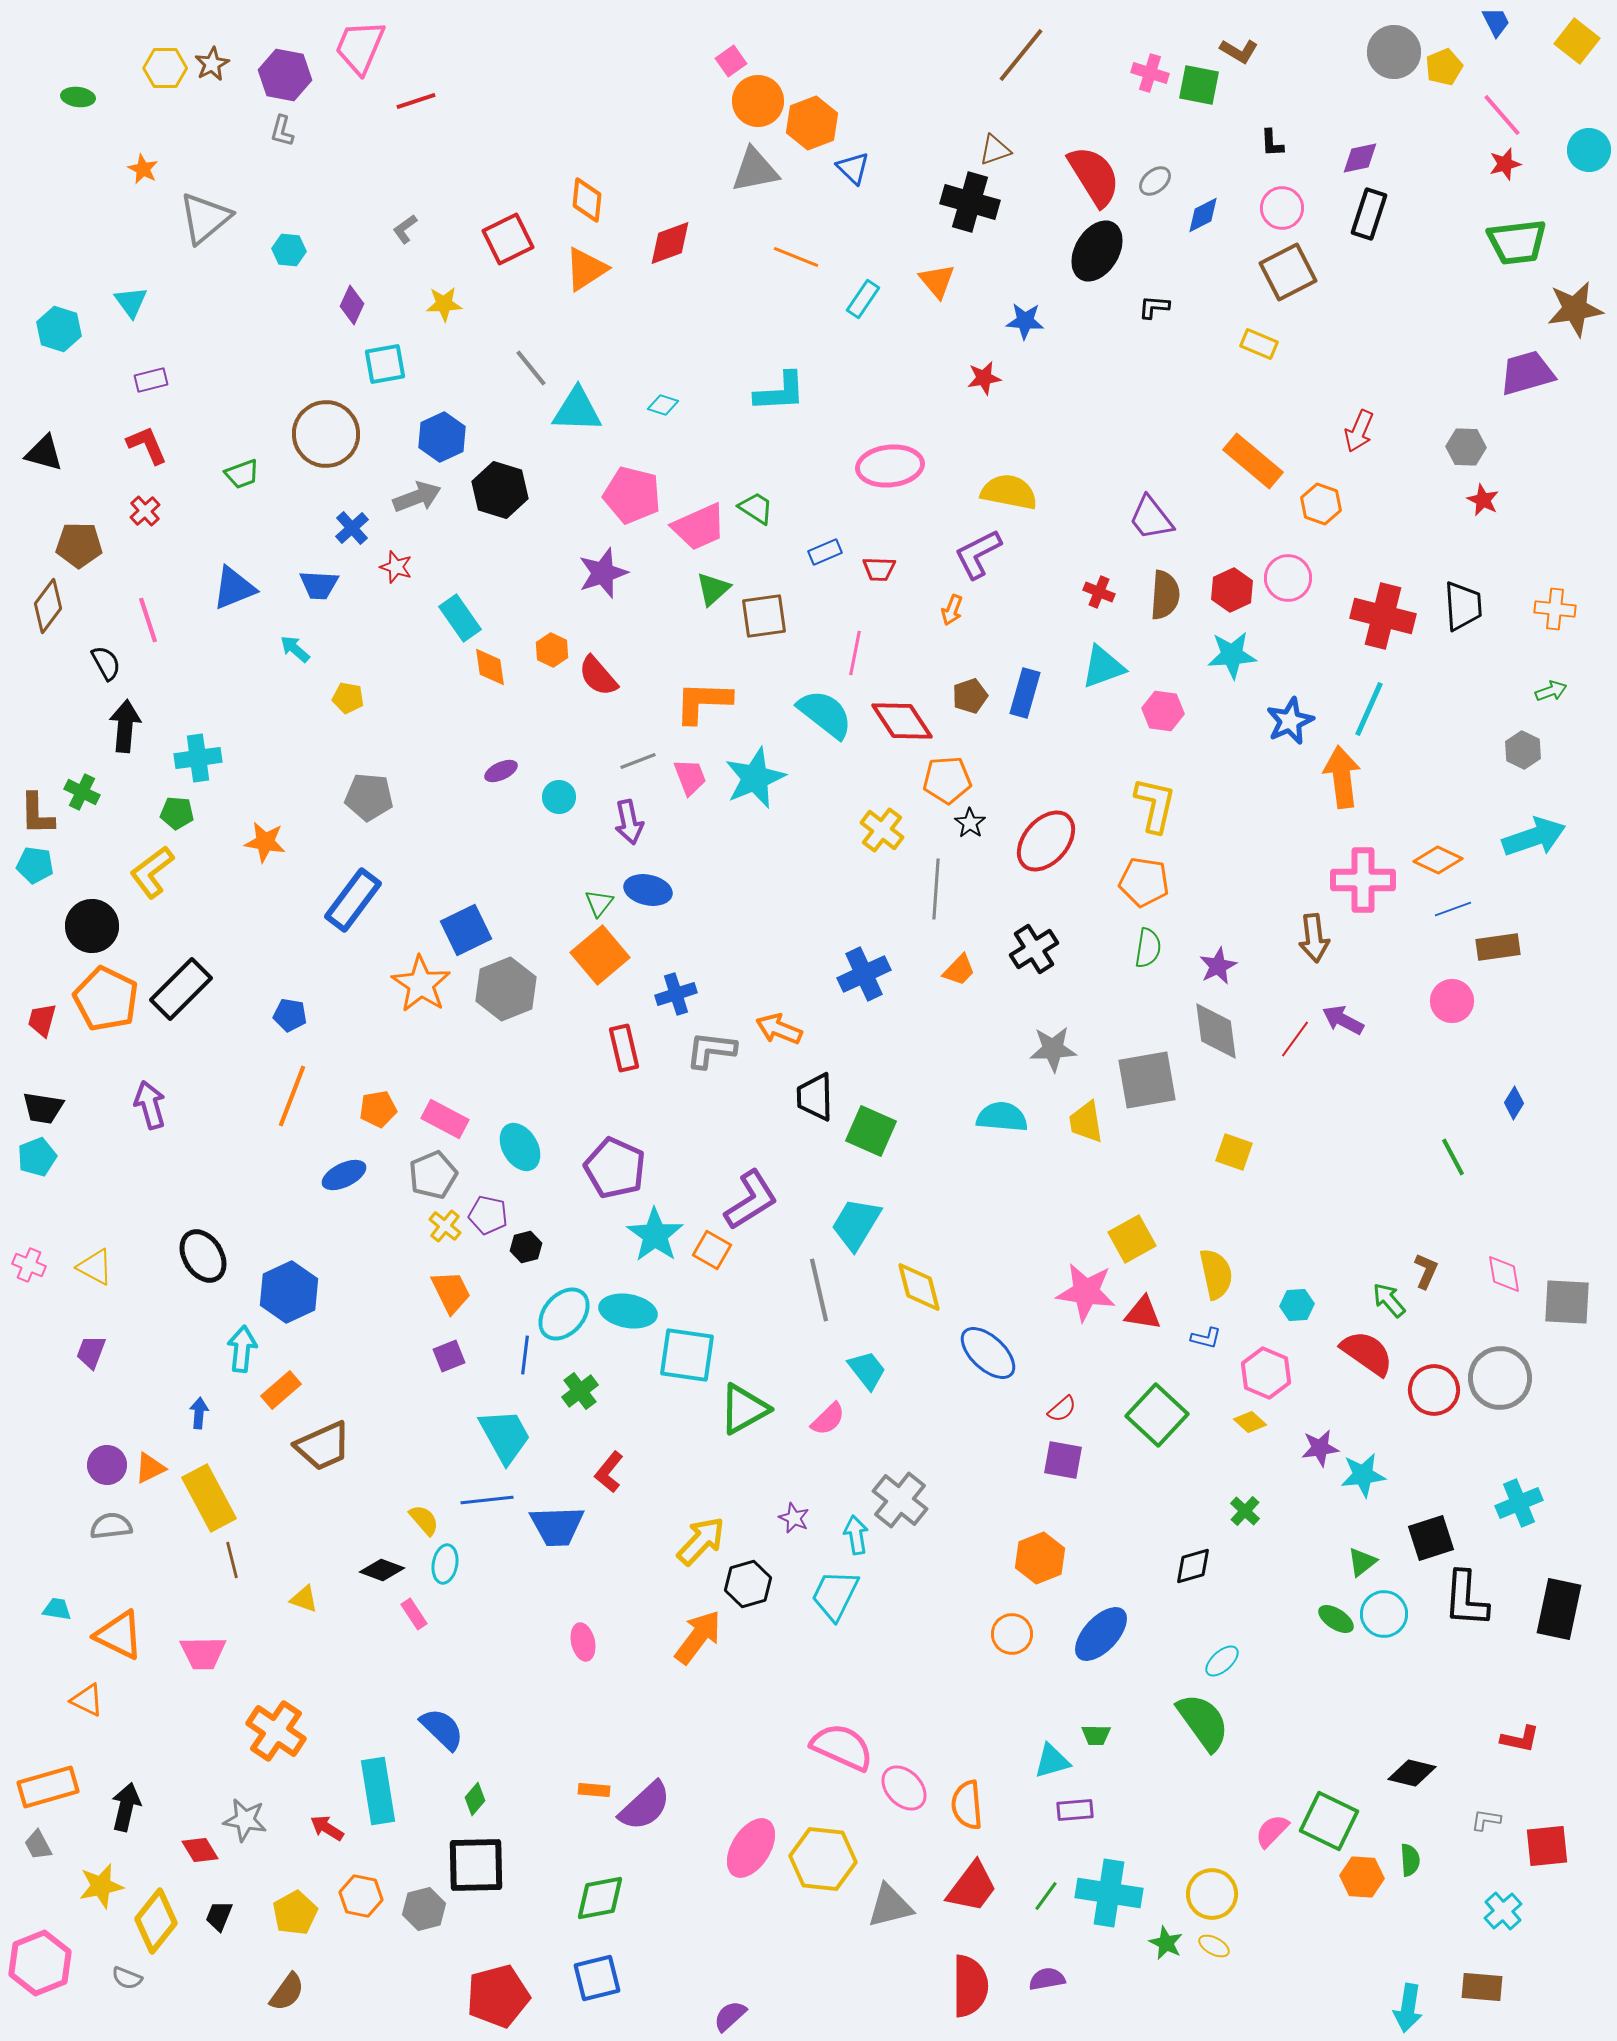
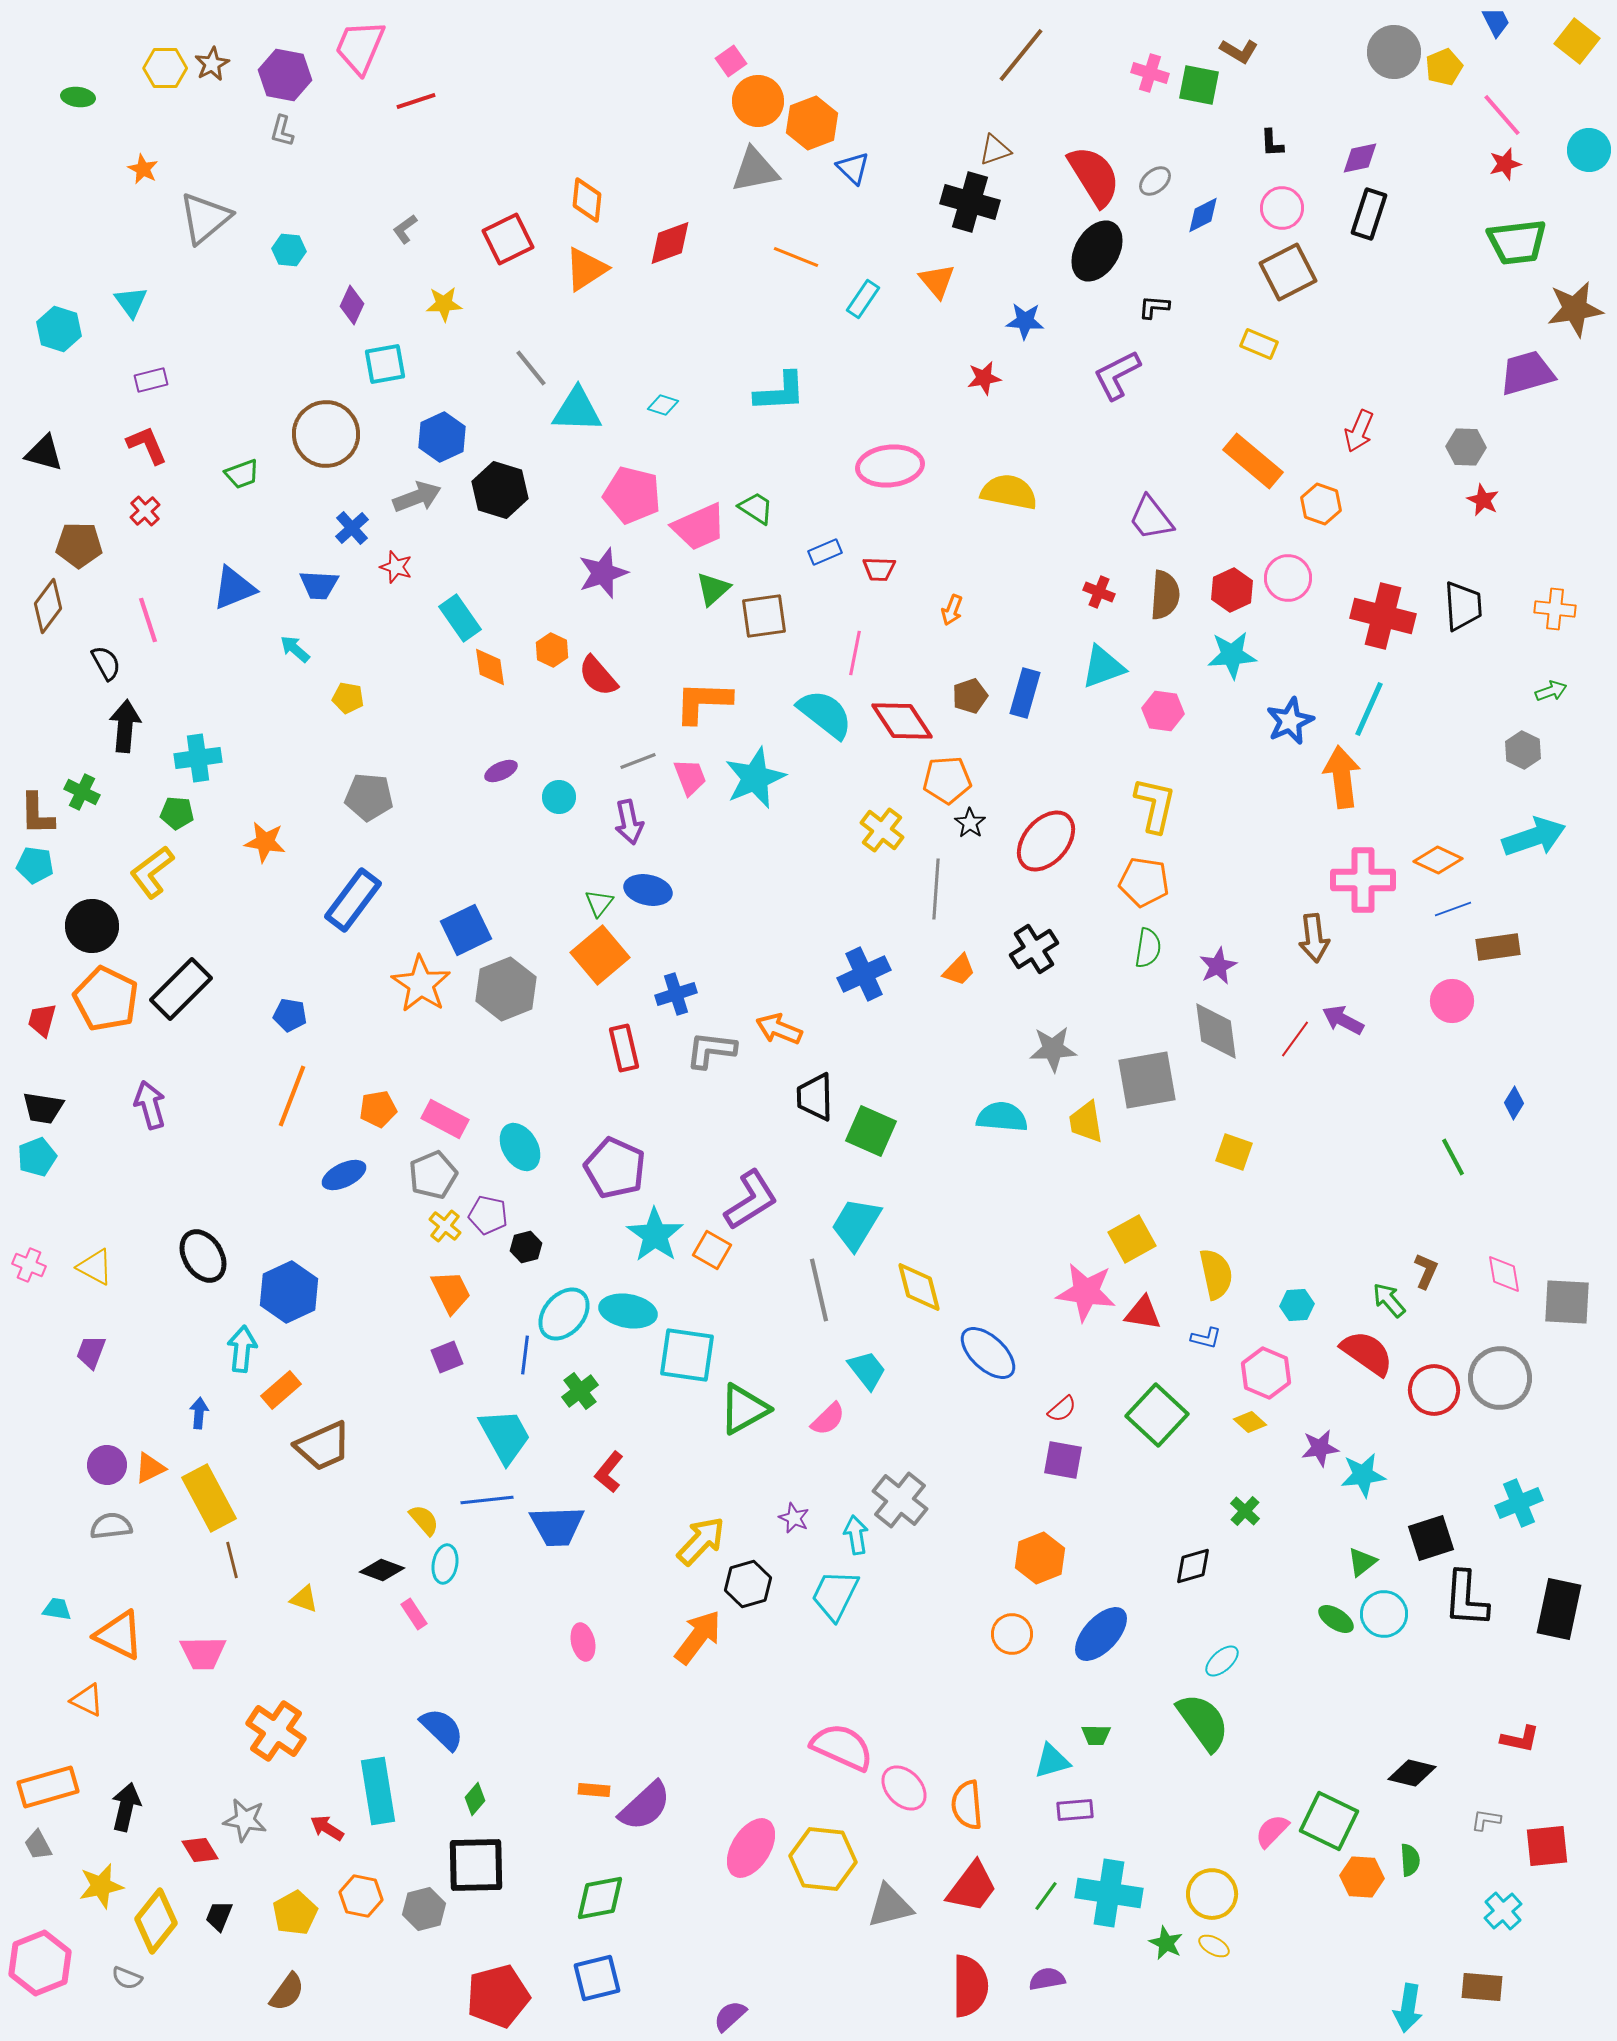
purple L-shape at (978, 554): moved 139 px right, 179 px up
purple square at (449, 1356): moved 2 px left, 1 px down
